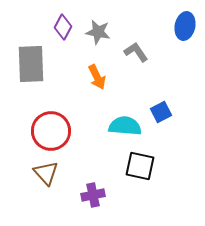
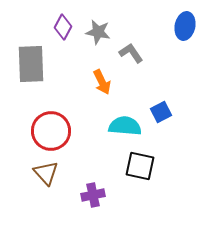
gray L-shape: moved 5 px left, 1 px down
orange arrow: moved 5 px right, 5 px down
